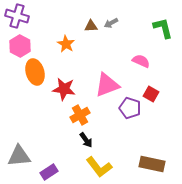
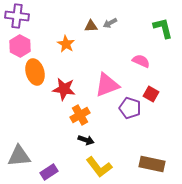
purple cross: rotated 10 degrees counterclockwise
gray arrow: moved 1 px left
black arrow: rotated 35 degrees counterclockwise
